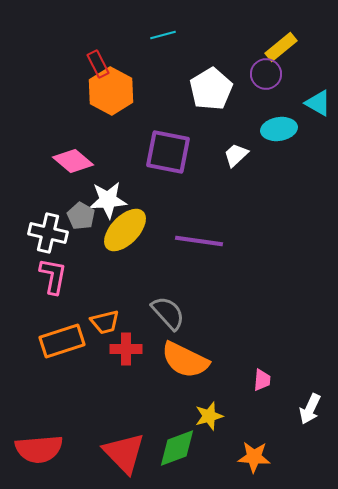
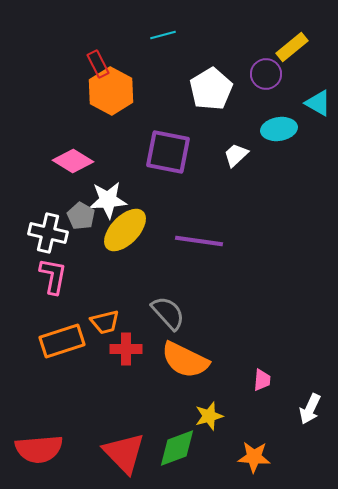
yellow rectangle: moved 11 px right
pink diamond: rotated 9 degrees counterclockwise
